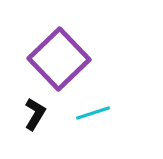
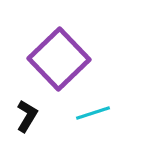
black L-shape: moved 8 px left, 2 px down
